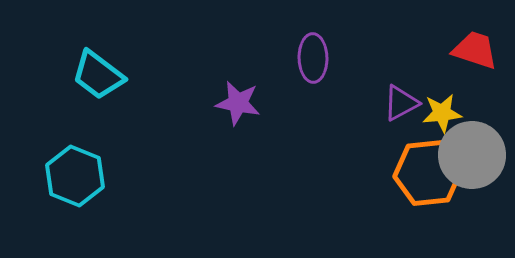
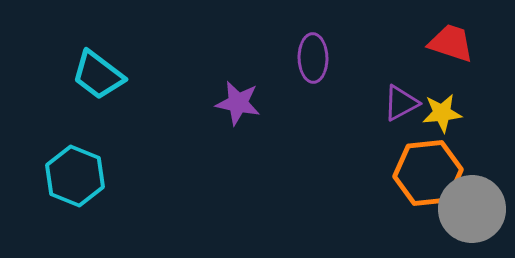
red trapezoid: moved 24 px left, 7 px up
gray circle: moved 54 px down
